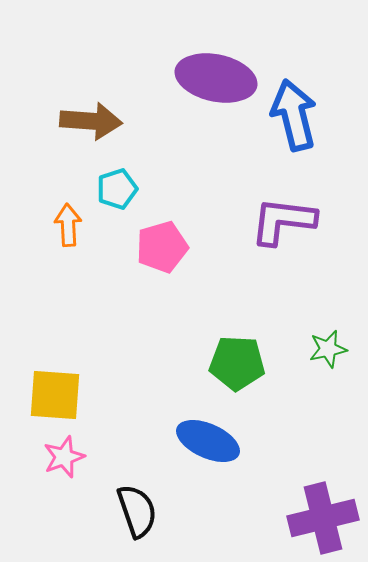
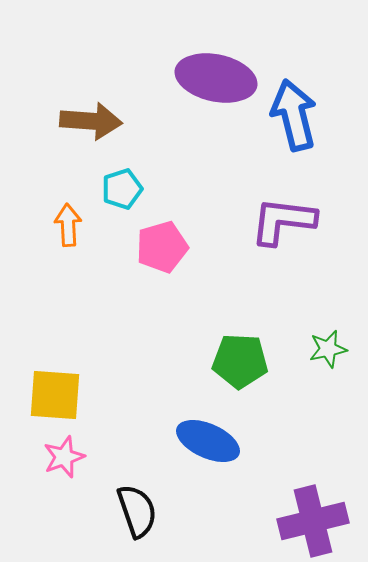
cyan pentagon: moved 5 px right
green pentagon: moved 3 px right, 2 px up
purple cross: moved 10 px left, 3 px down
